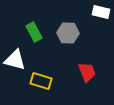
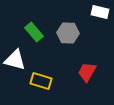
white rectangle: moved 1 px left
green rectangle: rotated 12 degrees counterclockwise
red trapezoid: rotated 130 degrees counterclockwise
